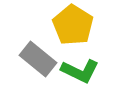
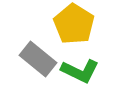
yellow pentagon: moved 1 px right, 1 px up
